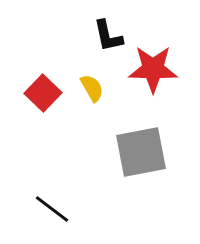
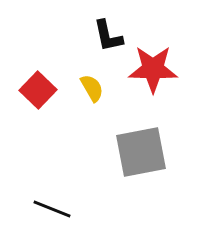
red square: moved 5 px left, 3 px up
black line: rotated 15 degrees counterclockwise
